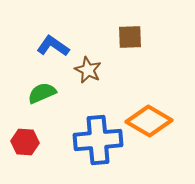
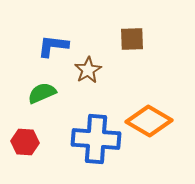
brown square: moved 2 px right, 2 px down
blue L-shape: rotated 28 degrees counterclockwise
brown star: rotated 16 degrees clockwise
blue cross: moved 2 px left, 1 px up; rotated 9 degrees clockwise
